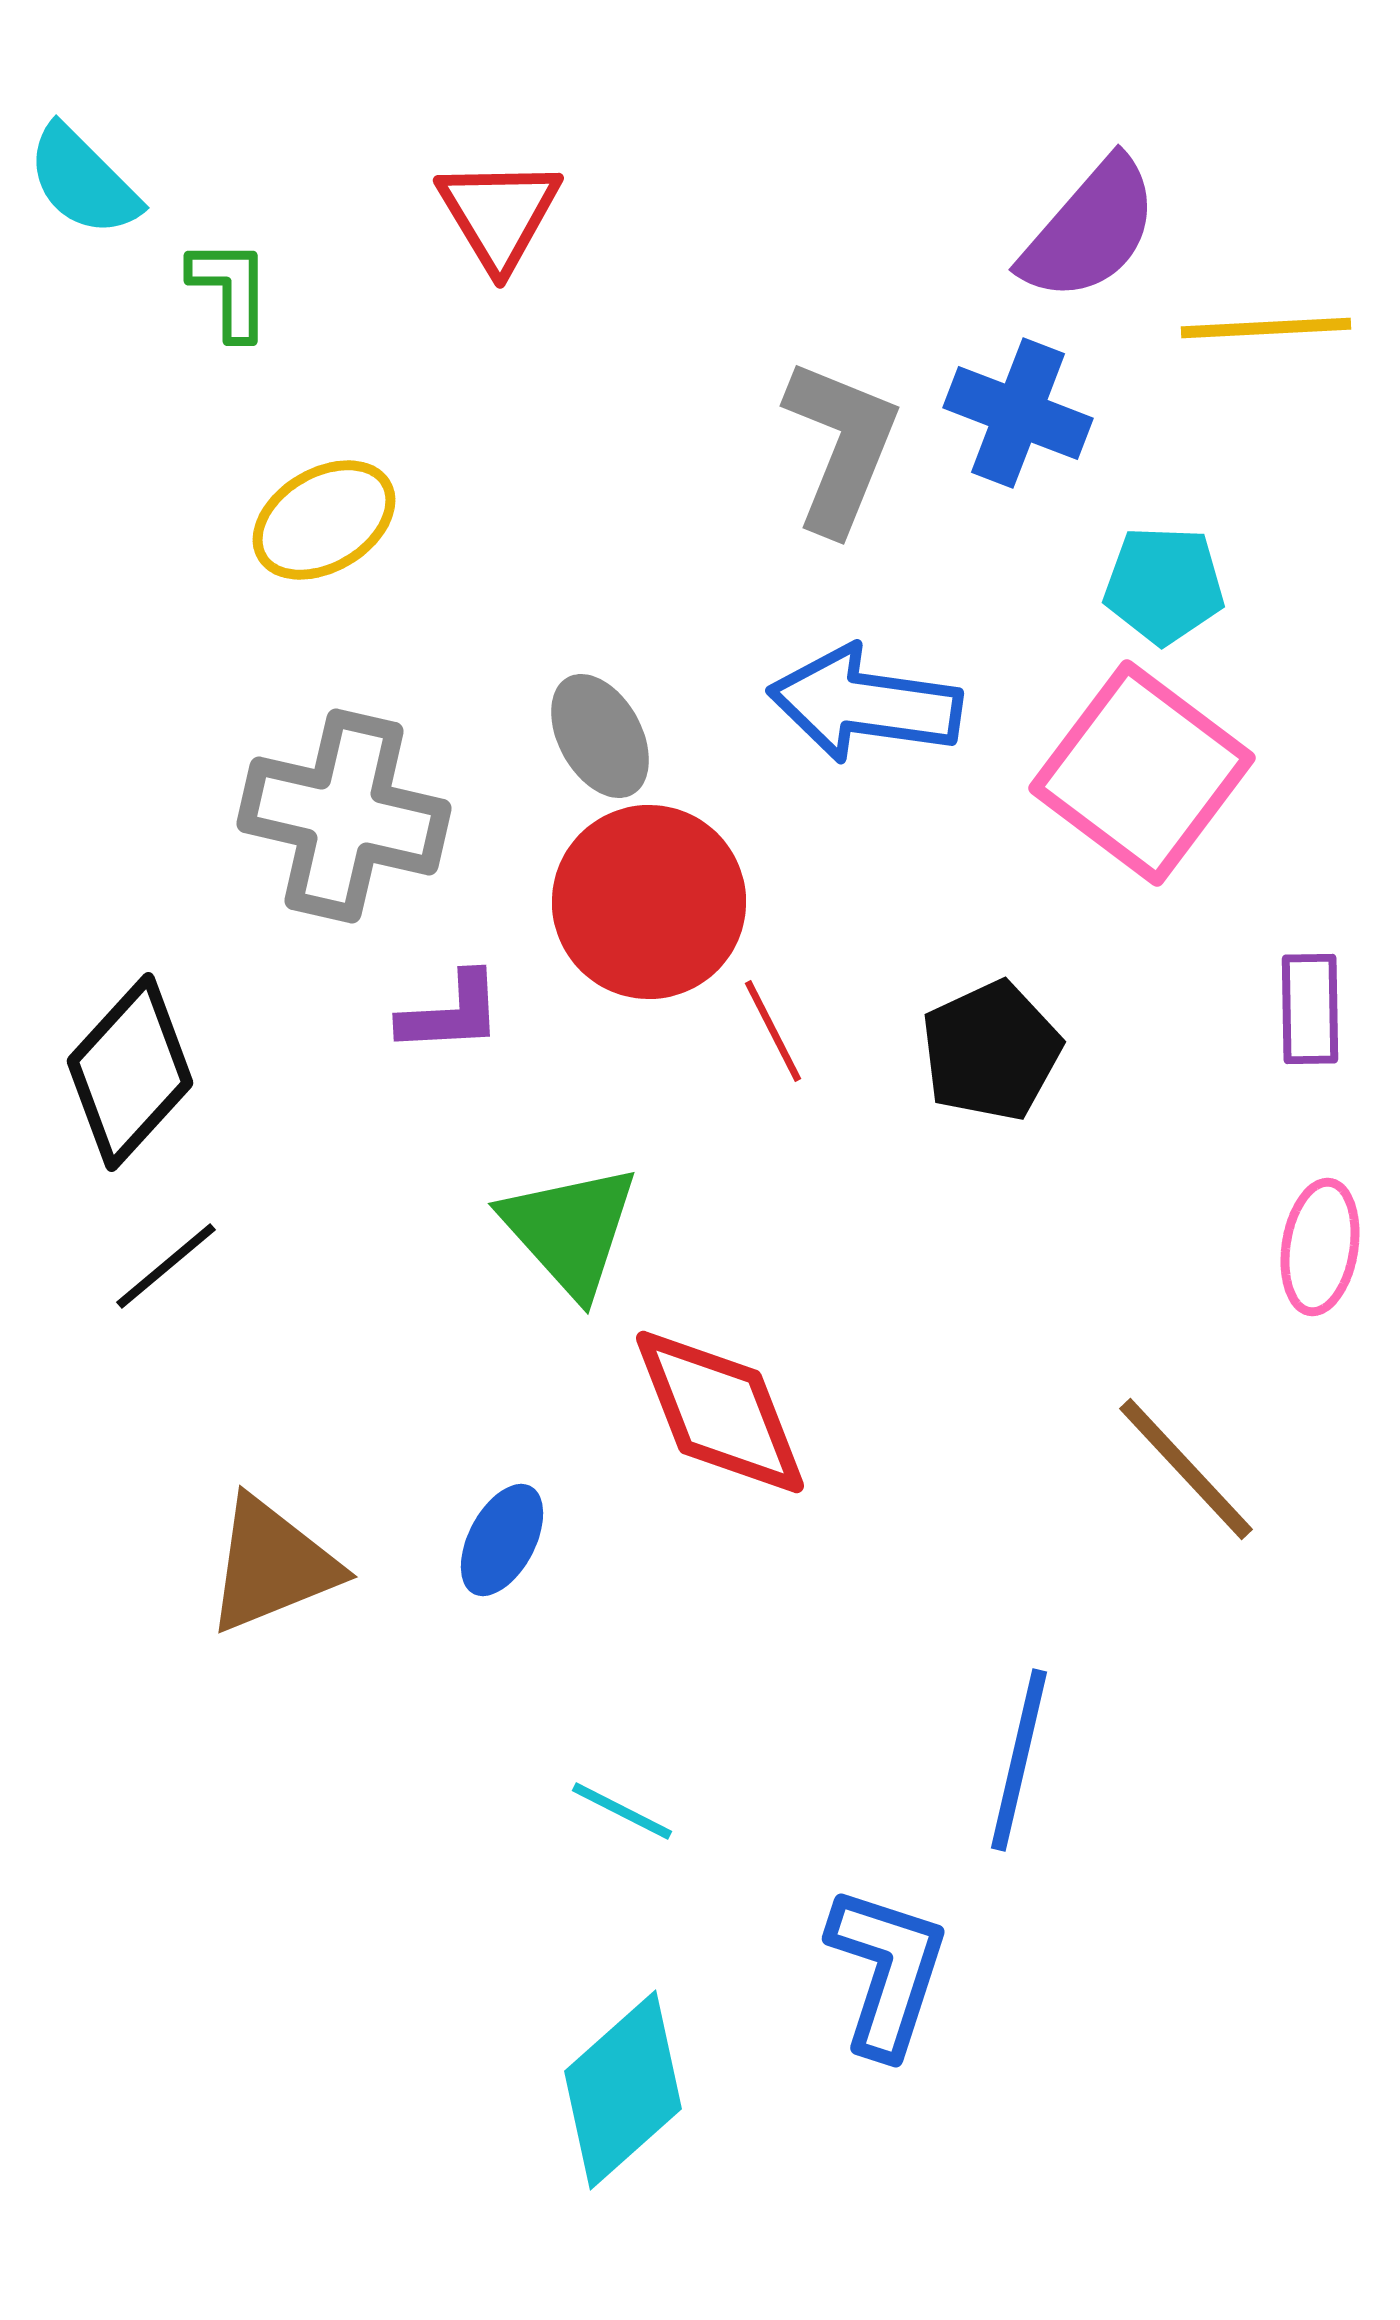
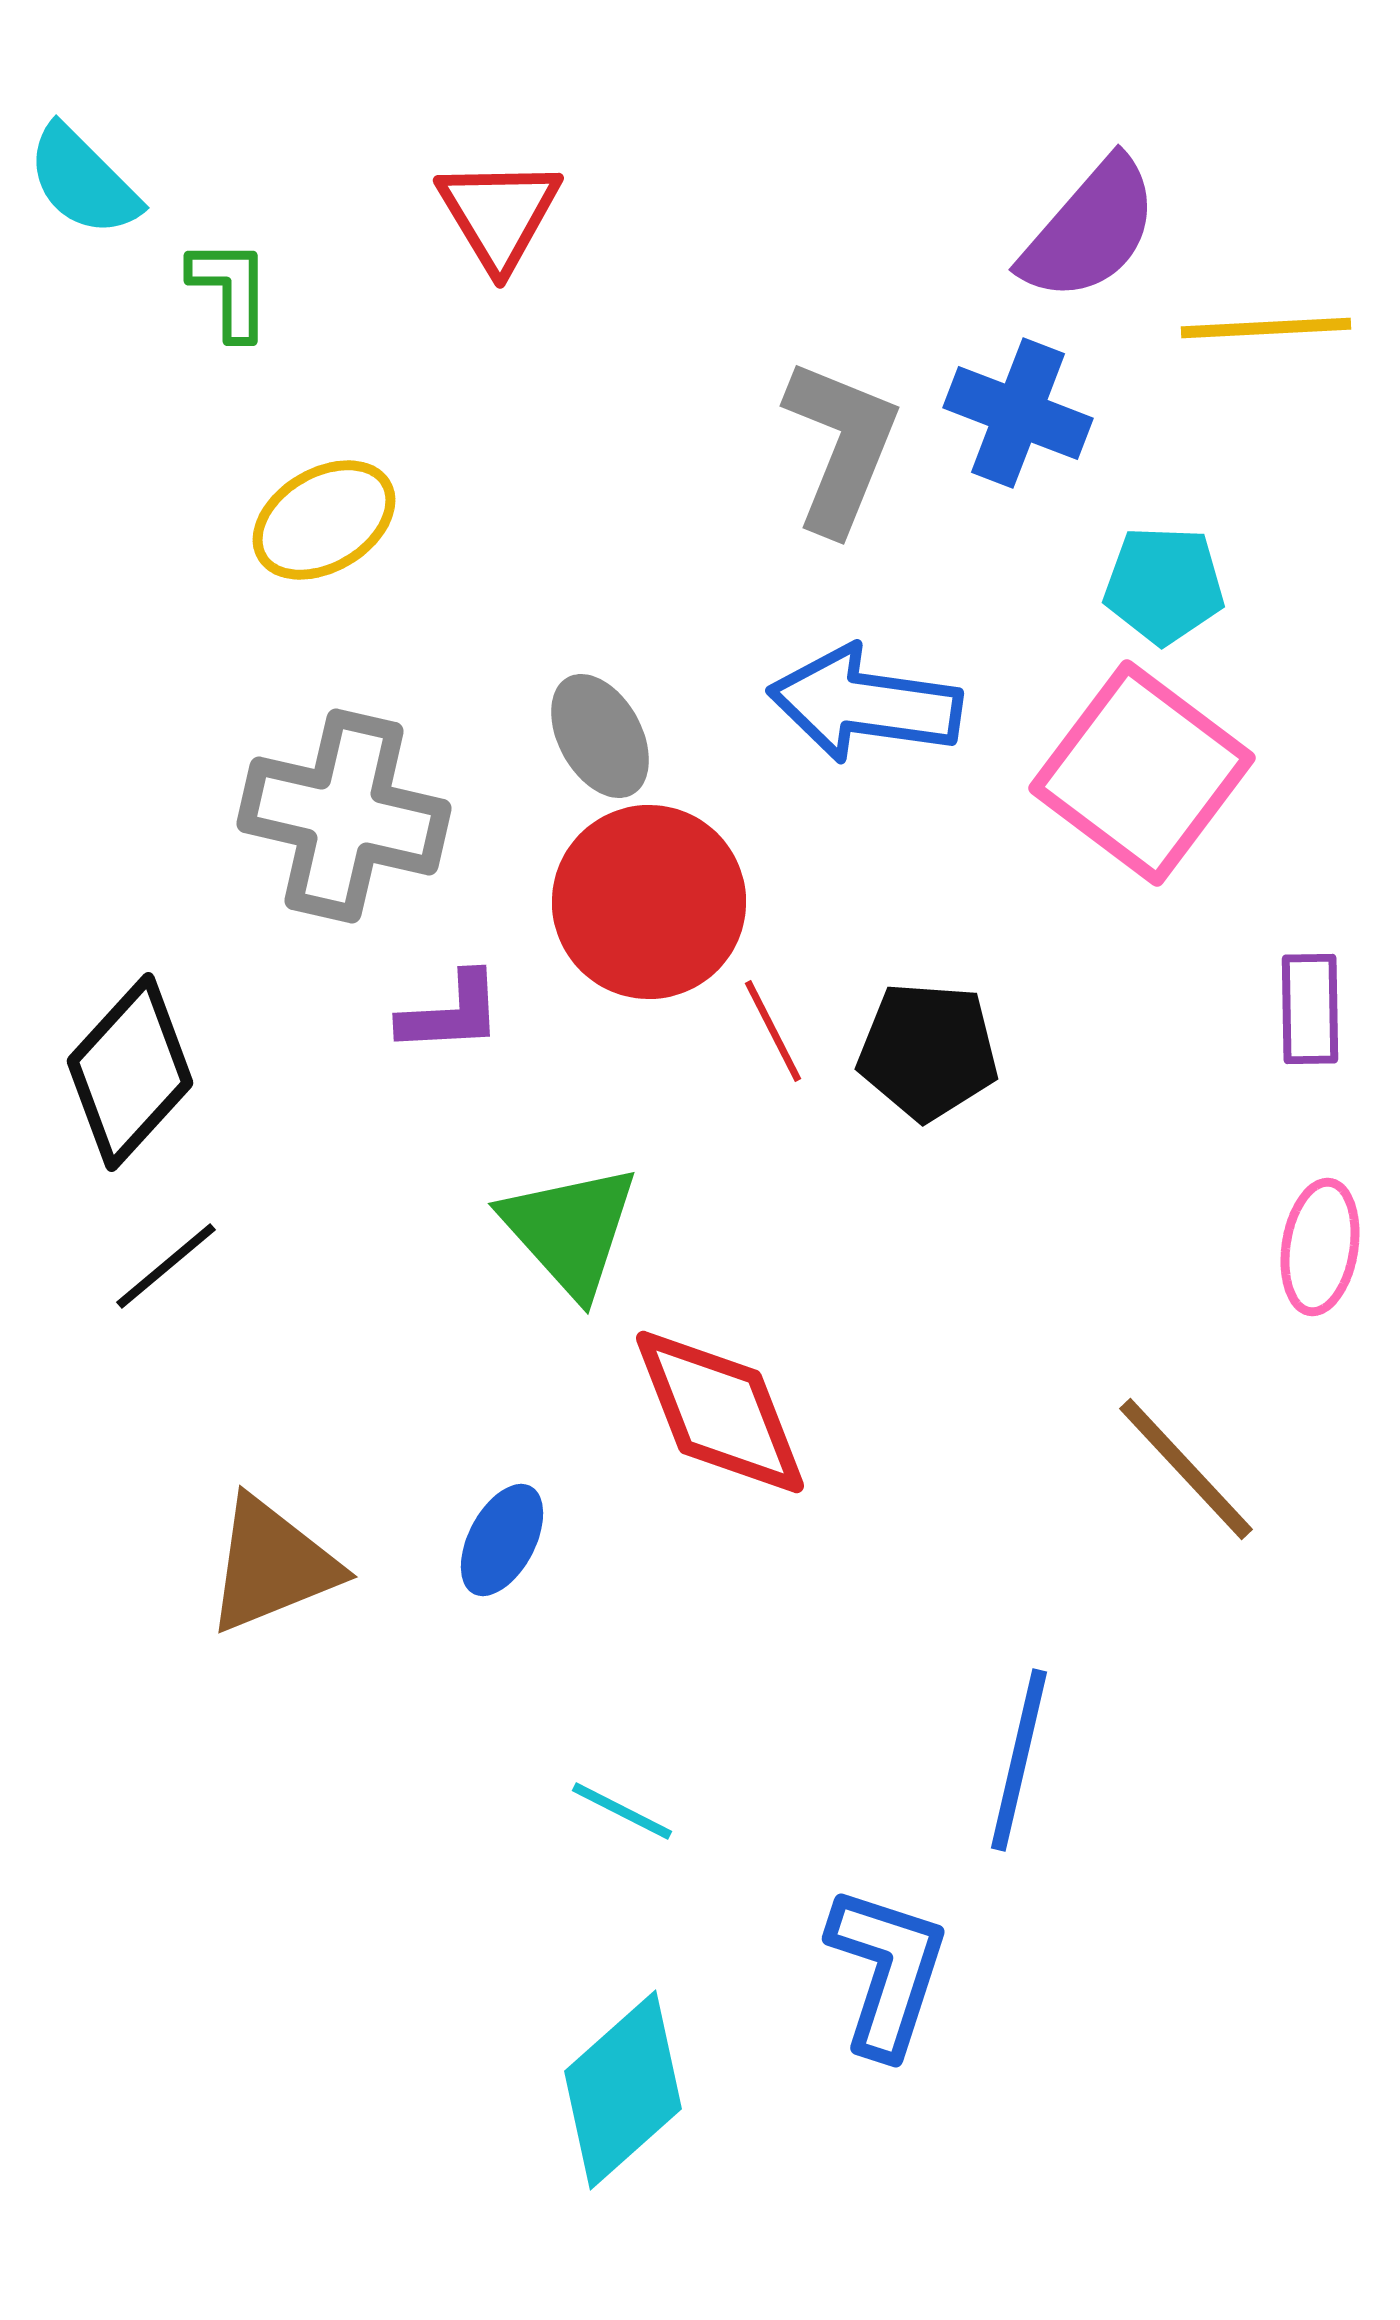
black pentagon: moved 63 px left; rotated 29 degrees clockwise
